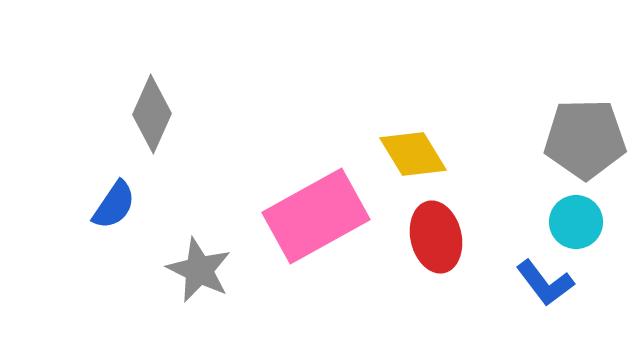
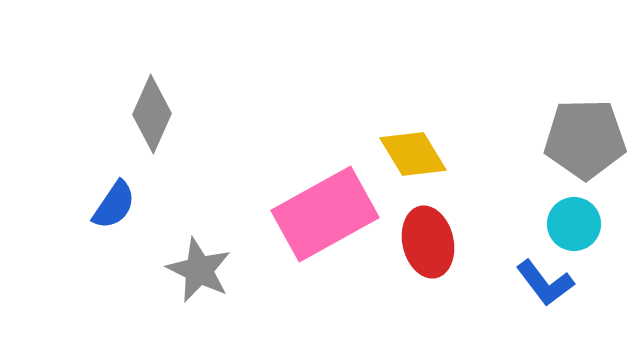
pink rectangle: moved 9 px right, 2 px up
cyan circle: moved 2 px left, 2 px down
red ellipse: moved 8 px left, 5 px down
